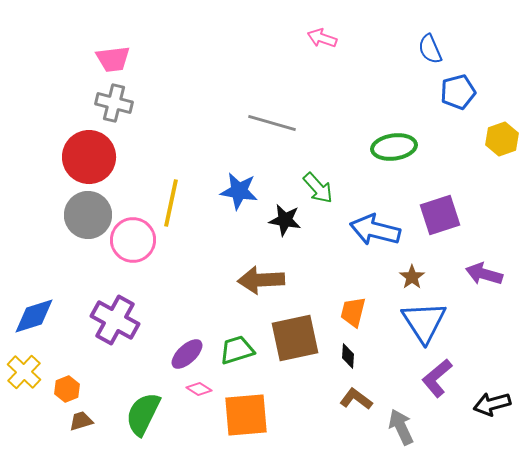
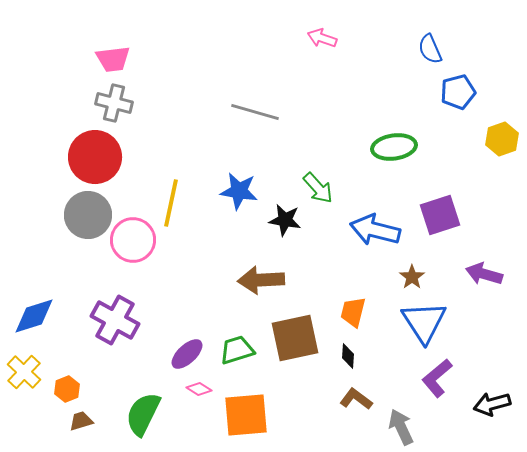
gray line: moved 17 px left, 11 px up
red circle: moved 6 px right
